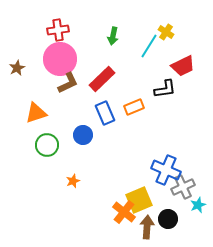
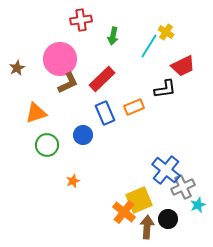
red cross: moved 23 px right, 10 px up
blue cross: rotated 16 degrees clockwise
